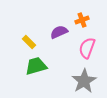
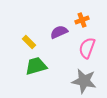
gray star: rotated 30 degrees counterclockwise
